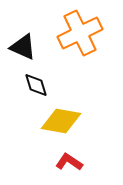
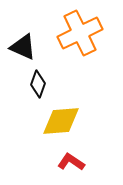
black diamond: moved 2 px right, 1 px up; rotated 36 degrees clockwise
yellow diamond: rotated 15 degrees counterclockwise
red L-shape: moved 2 px right
